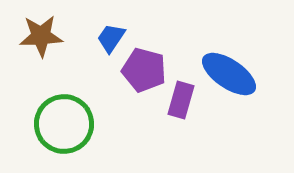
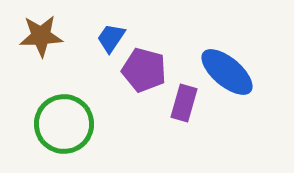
blue ellipse: moved 2 px left, 2 px up; rotated 6 degrees clockwise
purple rectangle: moved 3 px right, 3 px down
